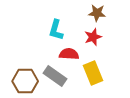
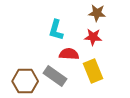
red star: rotated 24 degrees clockwise
yellow rectangle: moved 2 px up
